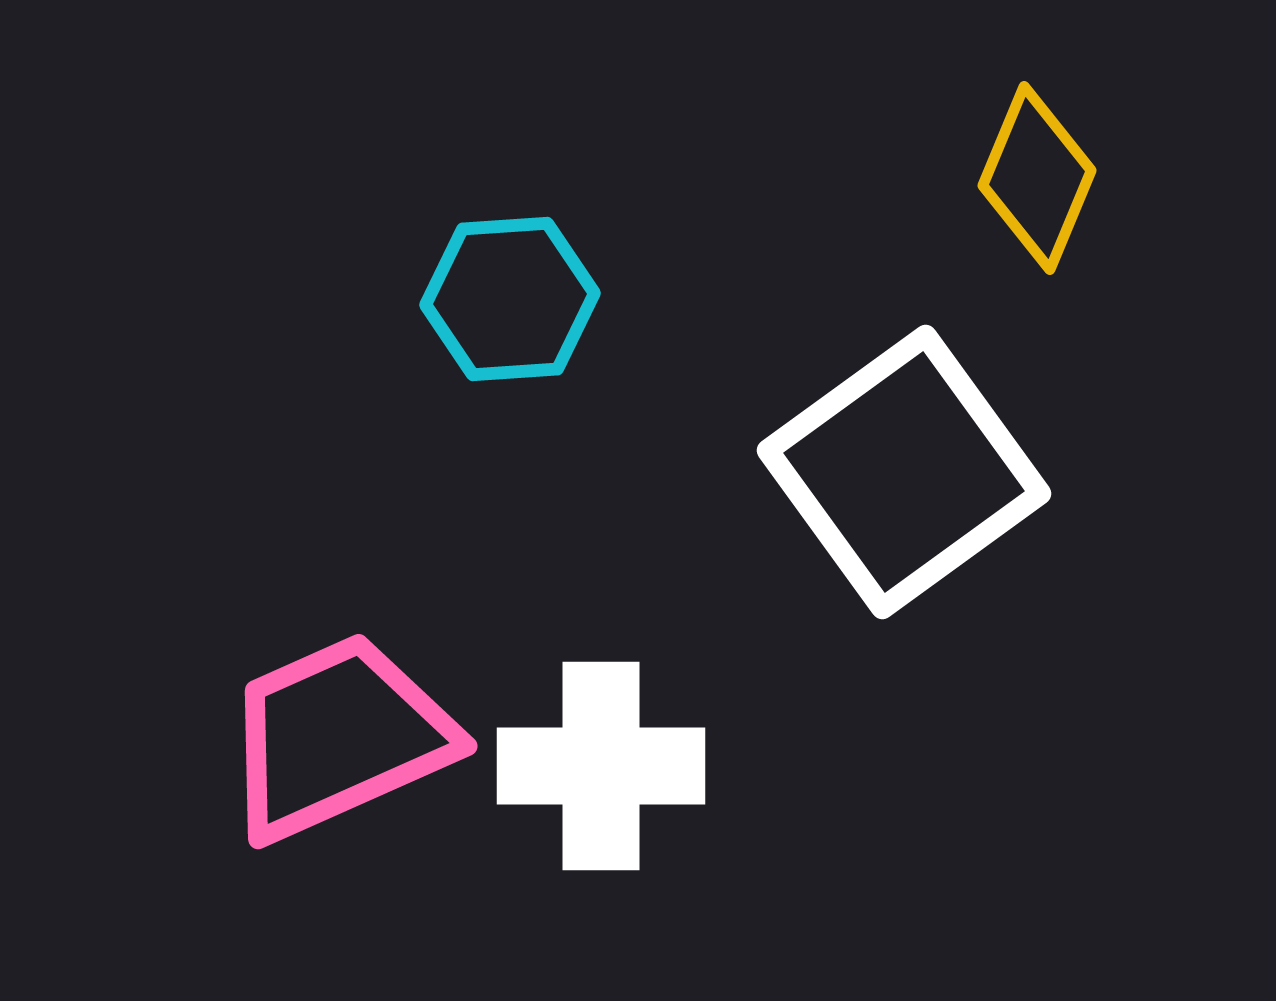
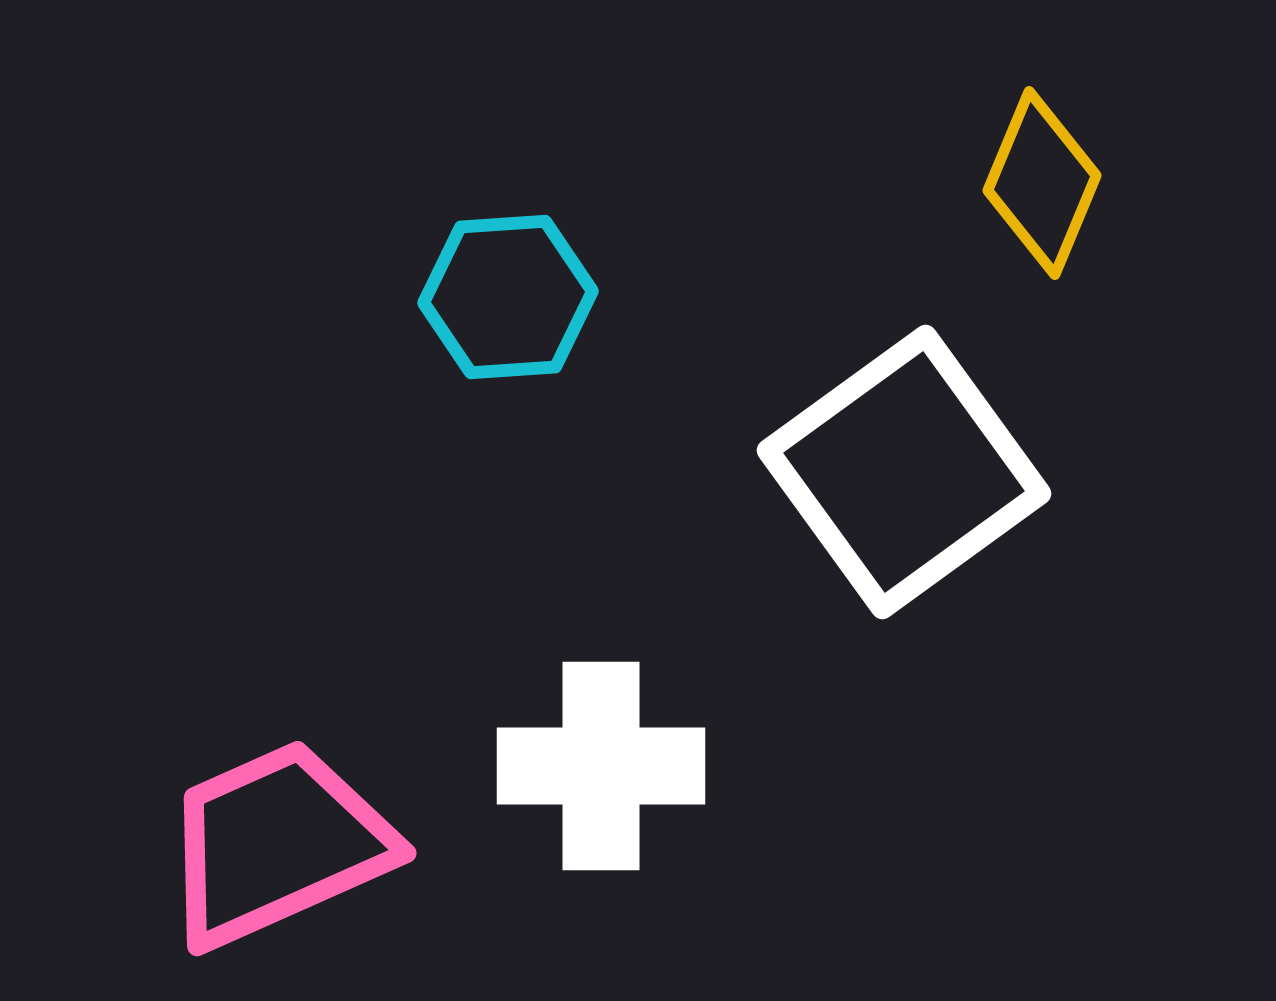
yellow diamond: moved 5 px right, 5 px down
cyan hexagon: moved 2 px left, 2 px up
pink trapezoid: moved 61 px left, 107 px down
